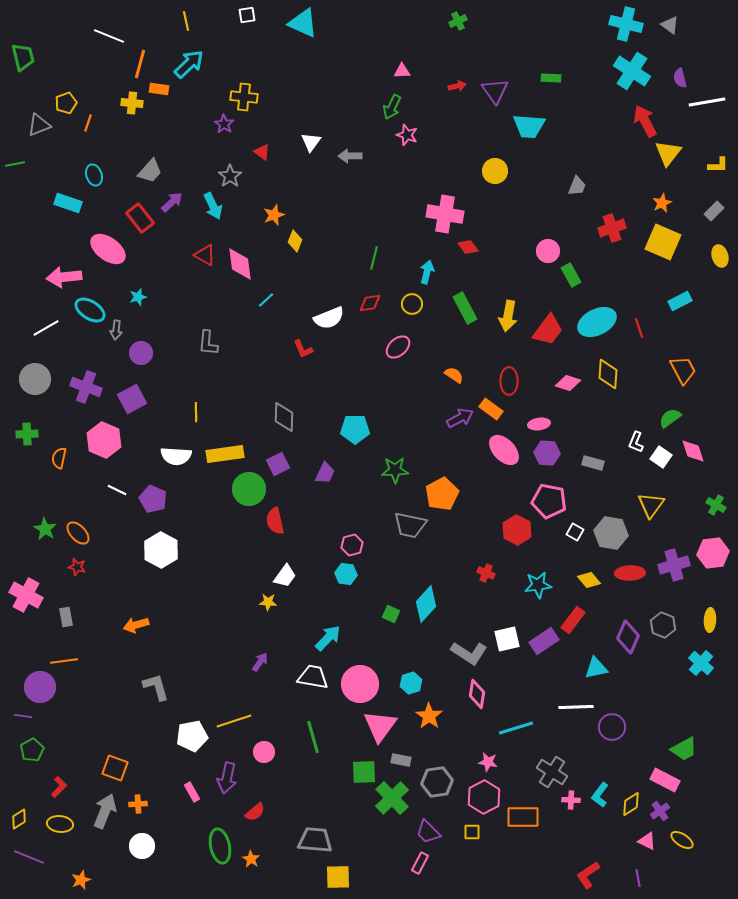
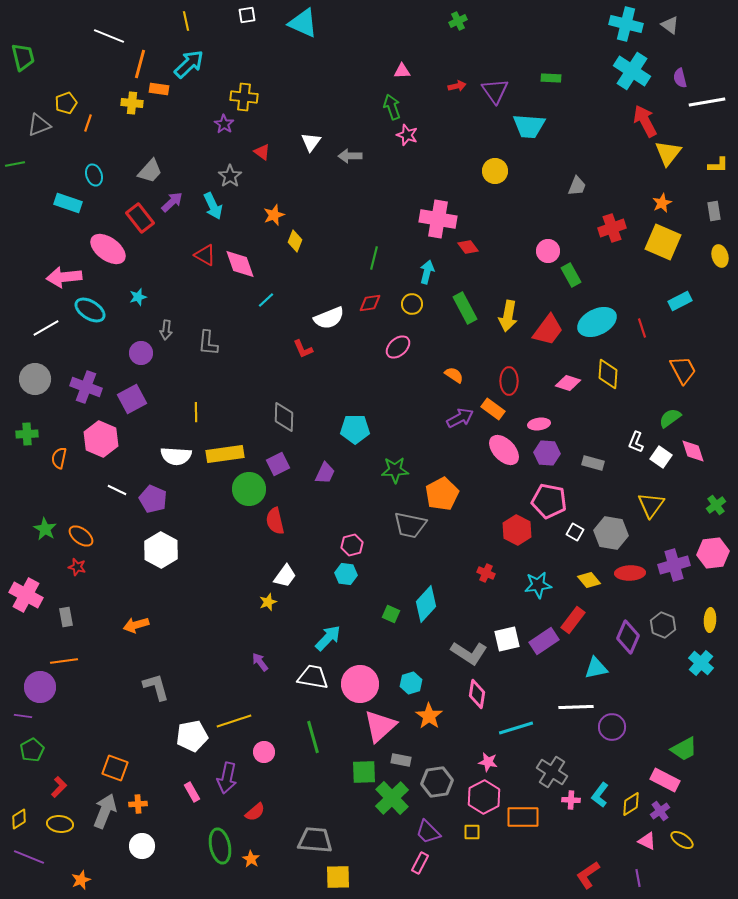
green arrow at (392, 107): rotated 135 degrees clockwise
gray rectangle at (714, 211): rotated 54 degrees counterclockwise
pink cross at (445, 214): moved 7 px left, 5 px down
pink diamond at (240, 264): rotated 12 degrees counterclockwise
red line at (639, 328): moved 3 px right
gray arrow at (116, 330): moved 50 px right
orange rectangle at (491, 409): moved 2 px right
pink hexagon at (104, 440): moved 3 px left, 1 px up
green cross at (716, 505): rotated 24 degrees clockwise
orange ellipse at (78, 533): moved 3 px right, 3 px down; rotated 10 degrees counterclockwise
yellow star at (268, 602): rotated 24 degrees counterclockwise
purple arrow at (260, 662): rotated 72 degrees counterclockwise
pink triangle at (380, 726): rotated 12 degrees clockwise
